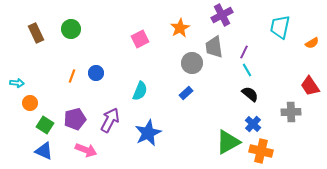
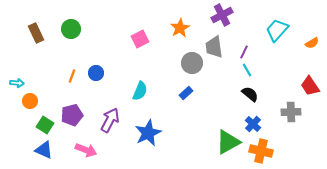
cyan trapezoid: moved 3 px left, 3 px down; rotated 30 degrees clockwise
orange circle: moved 2 px up
purple pentagon: moved 3 px left, 4 px up
blue triangle: moved 1 px up
